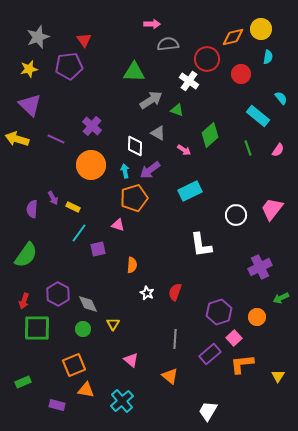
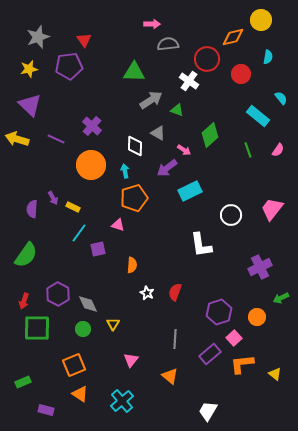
yellow circle at (261, 29): moved 9 px up
green line at (248, 148): moved 2 px down
purple arrow at (150, 170): moved 17 px right, 2 px up
white circle at (236, 215): moved 5 px left
pink triangle at (131, 360): rotated 28 degrees clockwise
yellow triangle at (278, 376): moved 3 px left, 2 px up; rotated 24 degrees counterclockwise
orange triangle at (86, 390): moved 6 px left, 4 px down; rotated 24 degrees clockwise
purple rectangle at (57, 405): moved 11 px left, 5 px down
